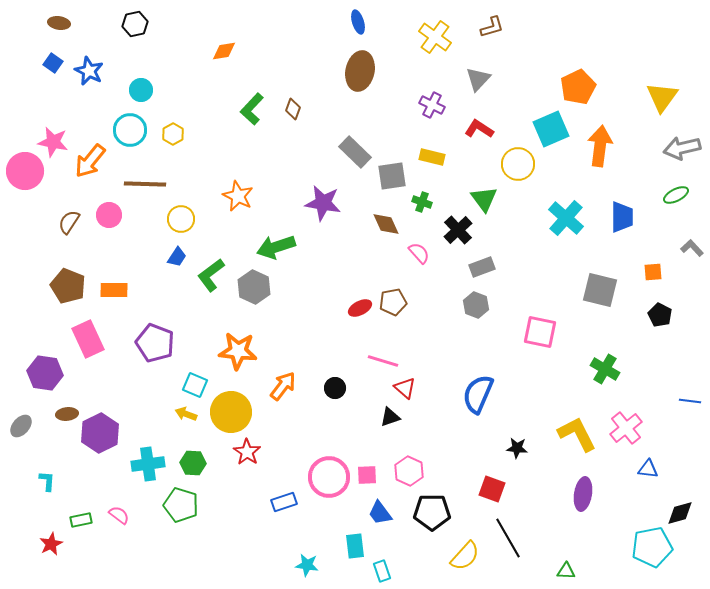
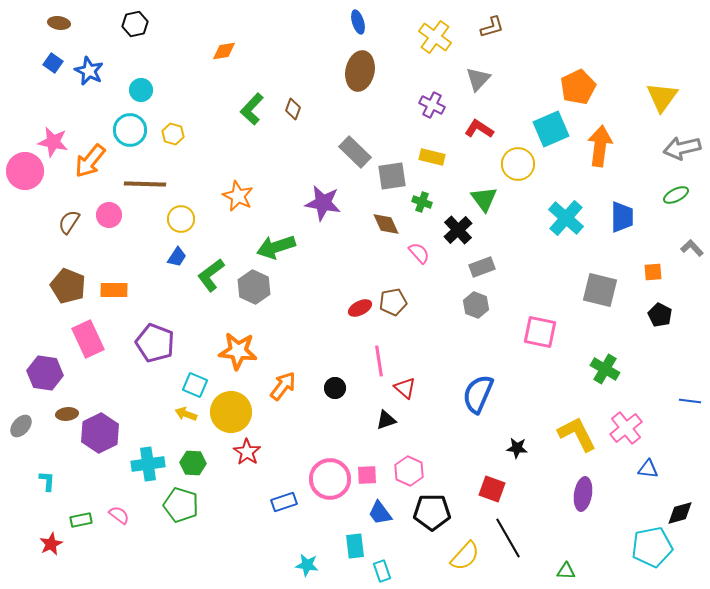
yellow hexagon at (173, 134): rotated 15 degrees counterclockwise
pink line at (383, 361): moved 4 px left; rotated 64 degrees clockwise
black triangle at (390, 417): moved 4 px left, 3 px down
pink circle at (329, 477): moved 1 px right, 2 px down
